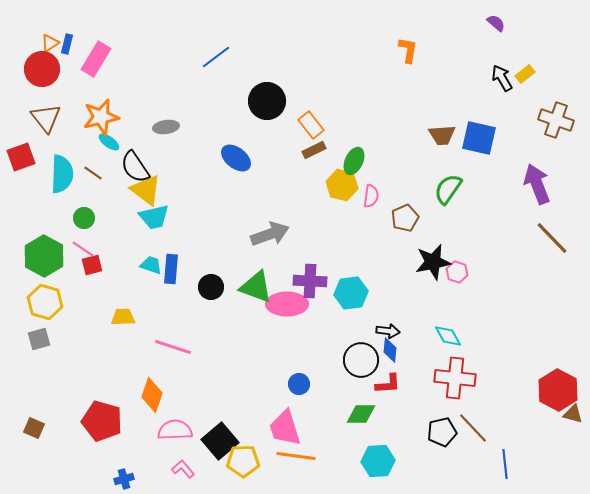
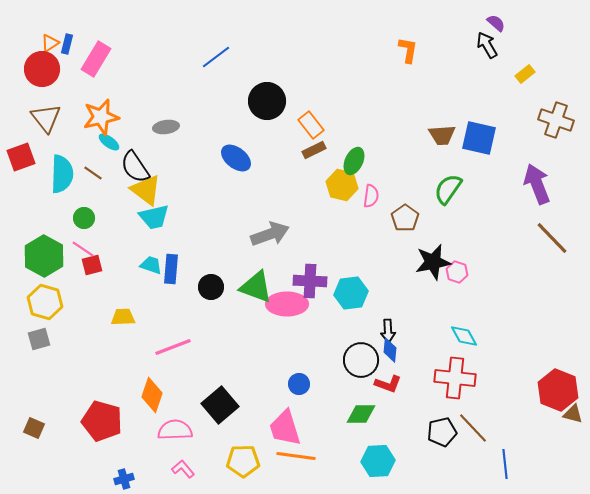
black arrow at (502, 78): moved 15 px left, 33 px up
brown pentagon at (405, 218): rotated 12 degrees counterclockwise
black arrow at (388, 331): rotated 80 degrees clockwise
cyan diamond at (448, 336): moved 16 px right
pink line at (173, 347): rotated 39 degrees counterclockwise
red L-shape at (388, 384): rotated 24 degrees clockwise
red hexagon at (558, 390): rotated 6 degrees counterclockwise
black square at (220, 441): moved 36 px up
